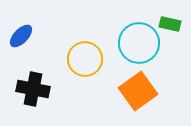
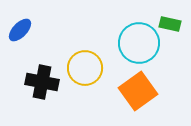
blue ellipse: moved 1 px left, 6 px up
yellow circle: moved 9 px down
black cross: moved 9 px right, 7 px up
